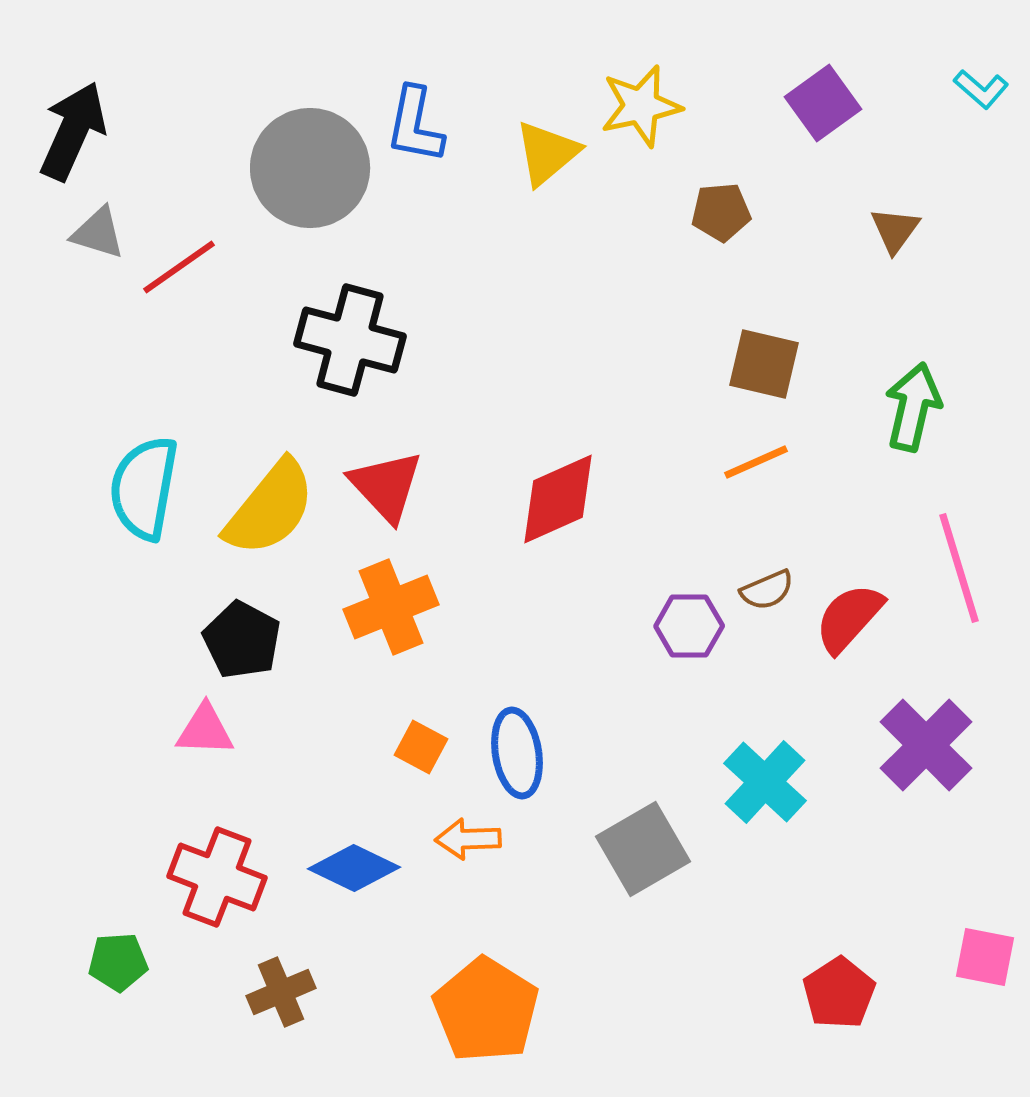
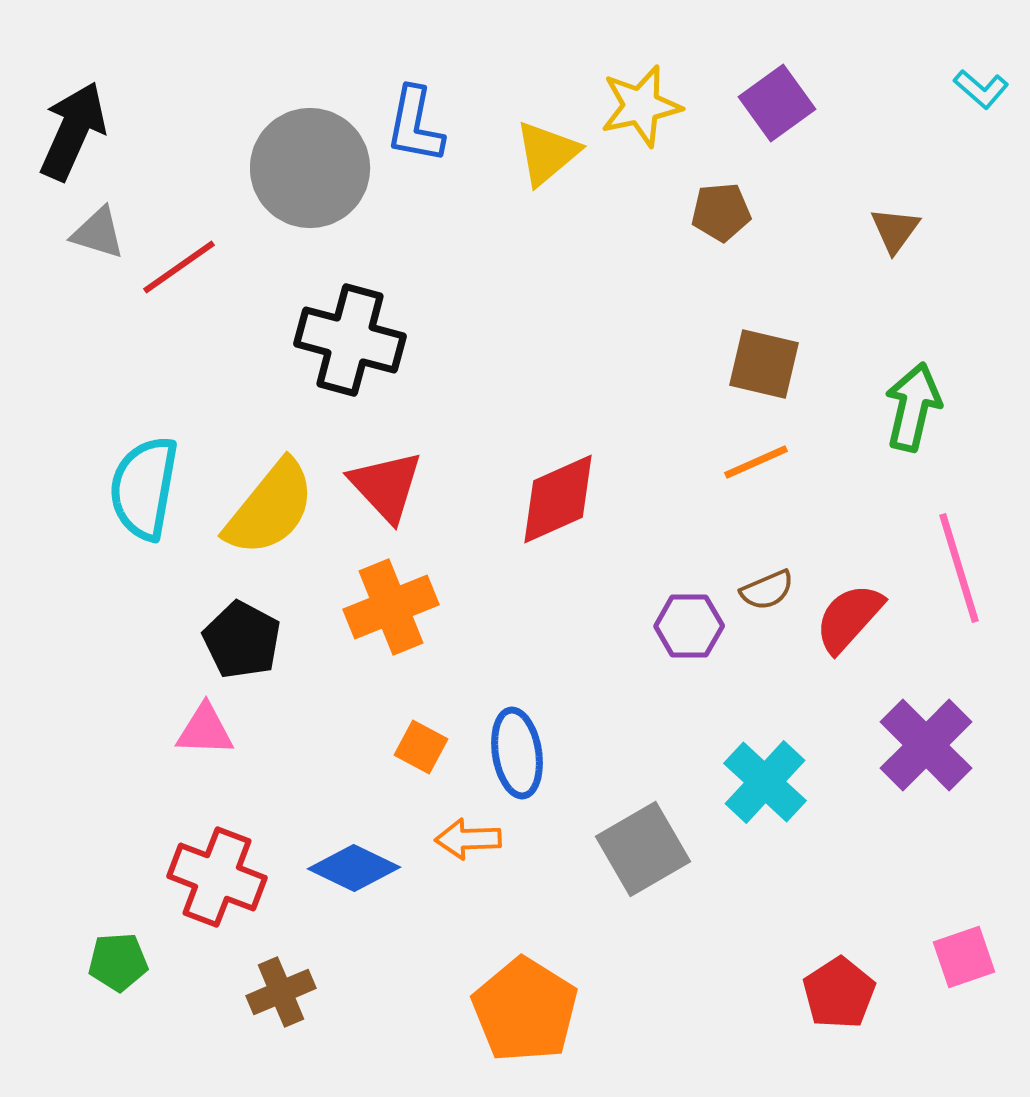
purple square: moved 46 px left
pink square: moved 21 px left; rotated 30 degrees counterclockwise
orange pentagon: moved 39 px right
